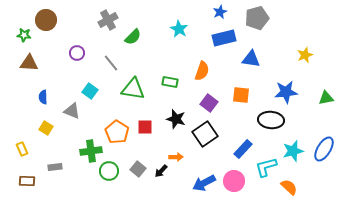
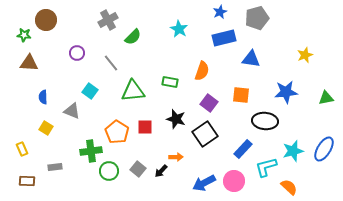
green triangle at (133, 89): moved 2 px down; rotated 15 degrees counterclockwise
black ellipse at (271, 120): moved 6 px left, 1 px down
